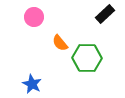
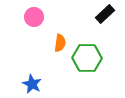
orange semicircle: rotated 132 degrees counterclockwise
